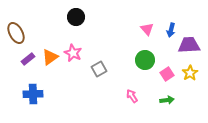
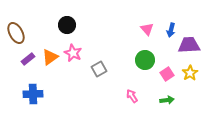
black circle: moved 9 px left, 8 px down
